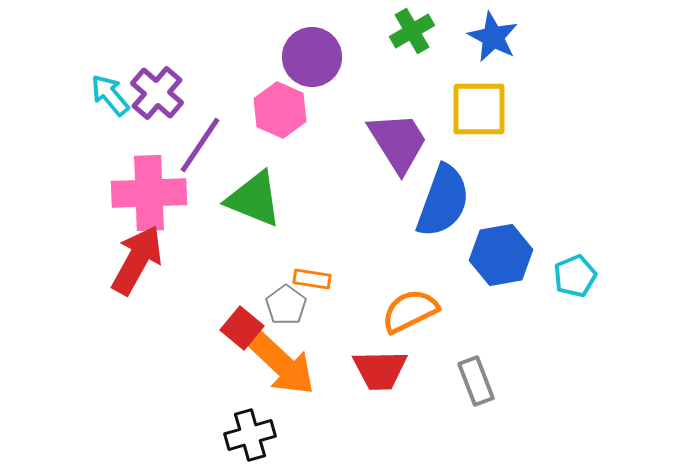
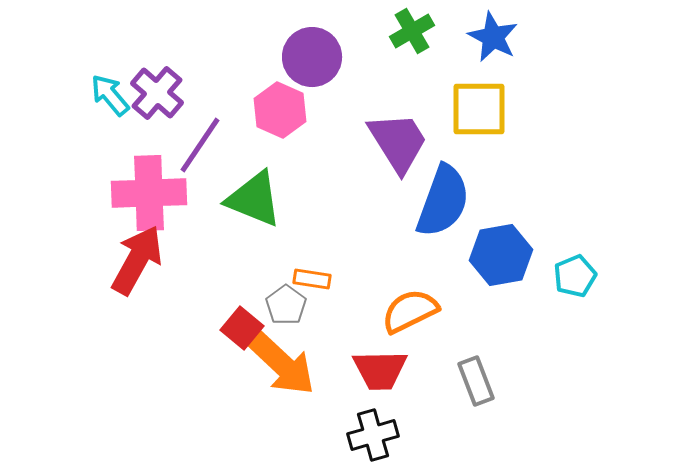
black cross: moved 123 px right
